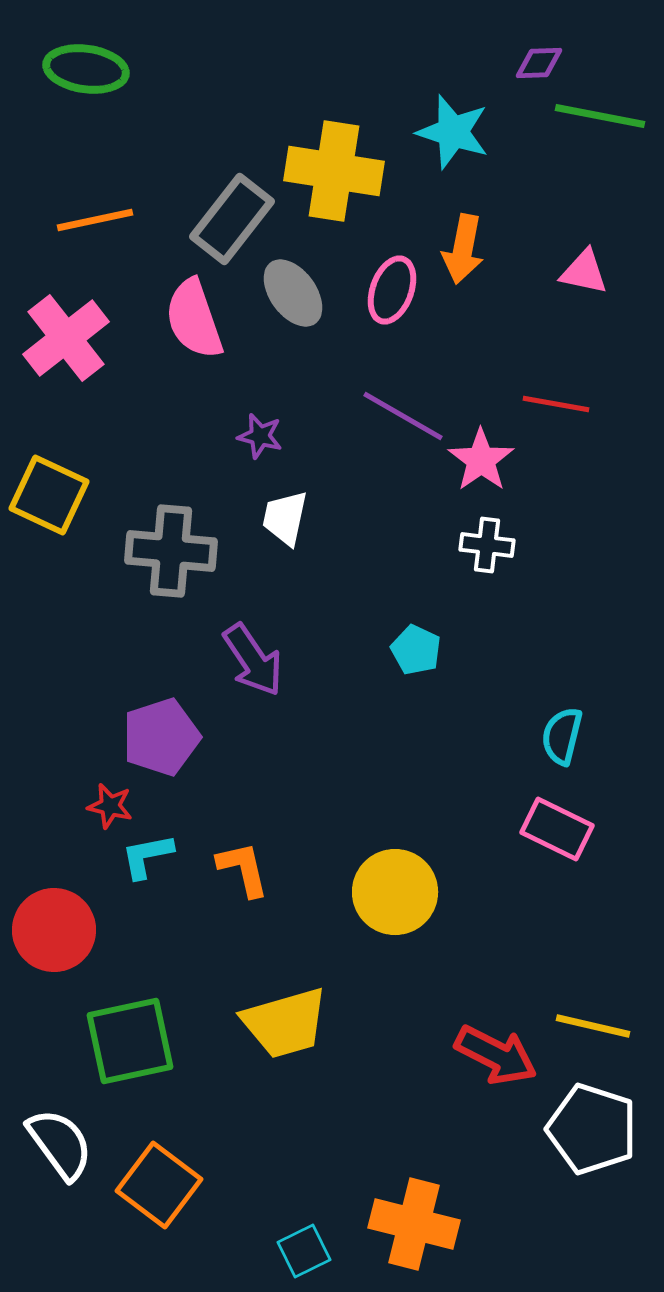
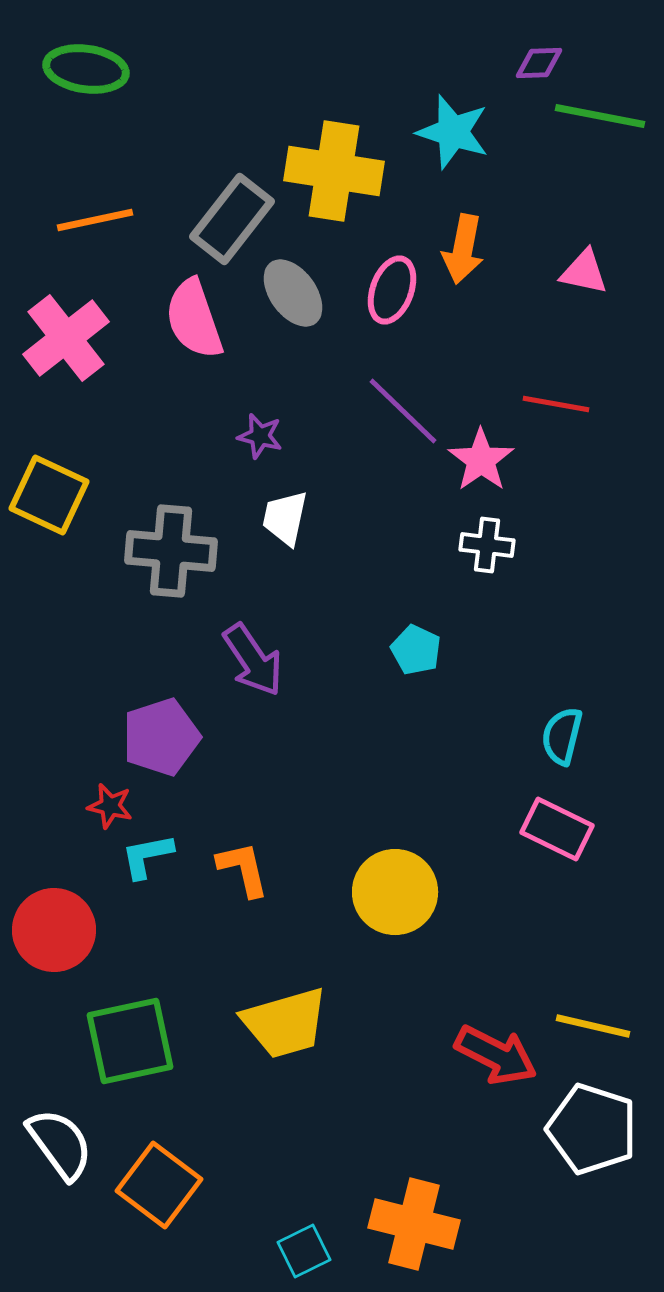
purple line: moved 5 px up; rotated 14 degrees clockwise
